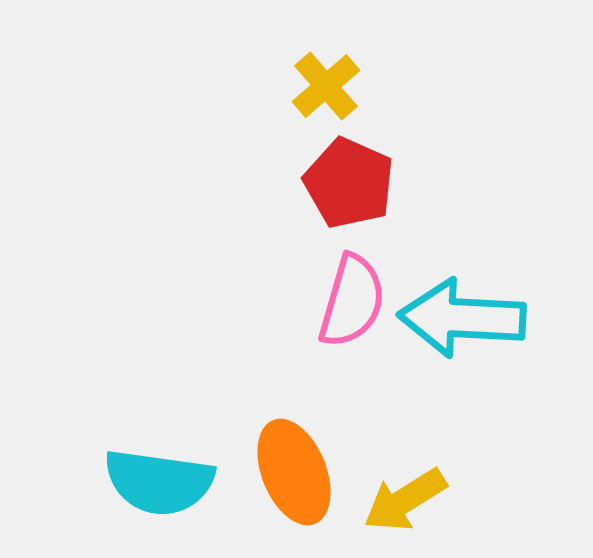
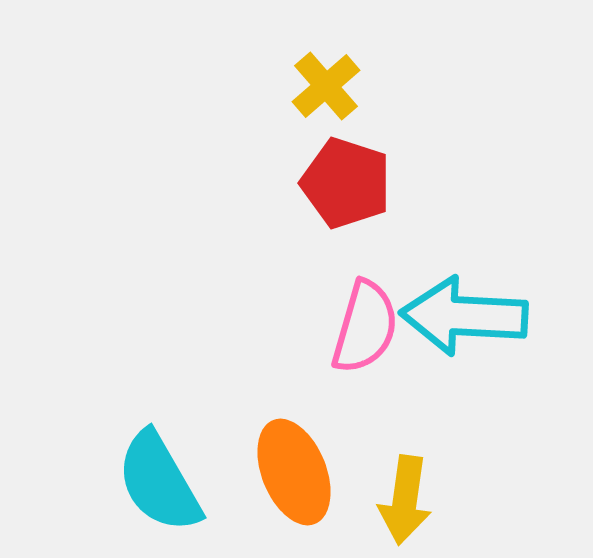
red pentagon: moved 3 px left; rotated 6 degrees counterclockwise
pink semicircle: moved 13 px right, 26 px down
cyan arrow: moved 2 px right, 2 px up
cyan semicircle: rotated 52 degrees clockwise
yellow arrow: rotated 50 degrees counterclockwise
